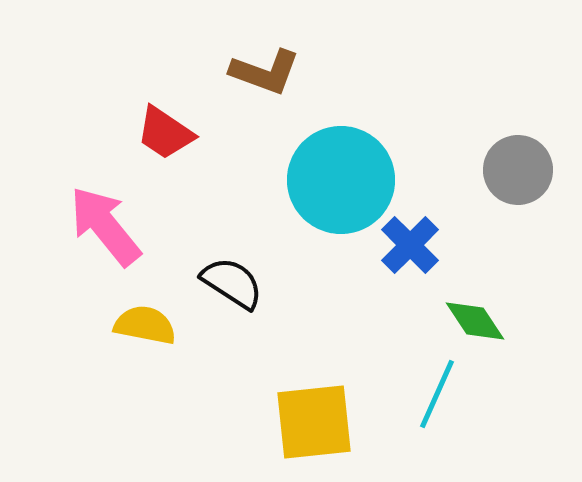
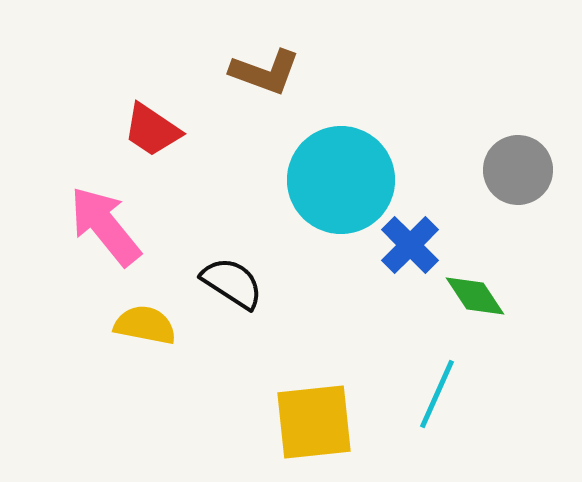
red trapezoid: moved 13 px left, 3 px up
green diamond: moved 25 px up
